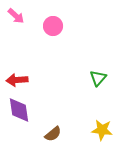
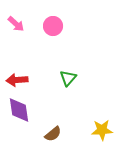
pink arrow: moved 8 px down
green triangle: moved 30 px left
yellow star: rotated 10 degrees counterclockwise
